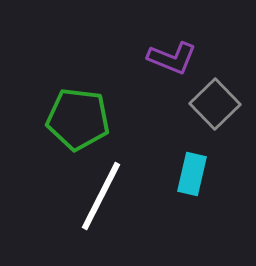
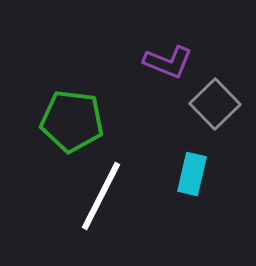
purple L-shape: moved 4 px left, 4 px down
green pentagon: moved 6 px left, 2 px down
